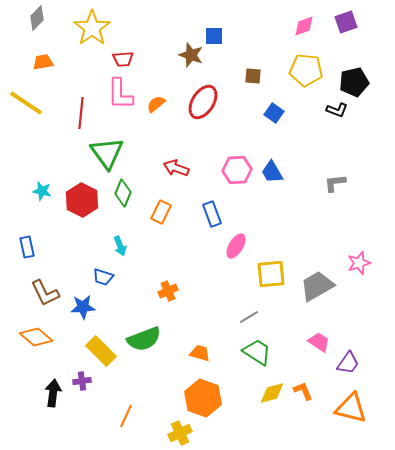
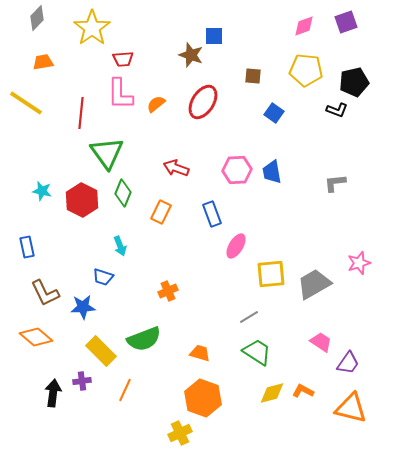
blue trapezoid at (272, 172): rotated 20 degrees clockwise
gray trapezoid at (317, 286): moved 3 px left, 2 px up
pink trapezoid at (319, 342): moved 2 px right
orange L-shape at (303, 391): rotated 40 degrees counterclockwise
orange line at (126, 416): moved 1 px left, 26 px up
